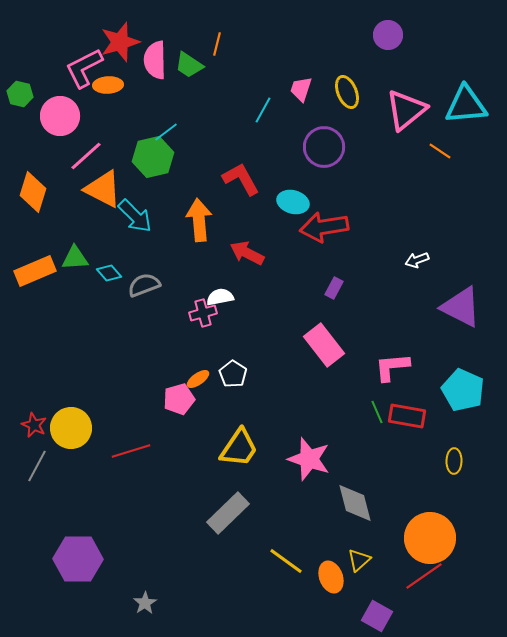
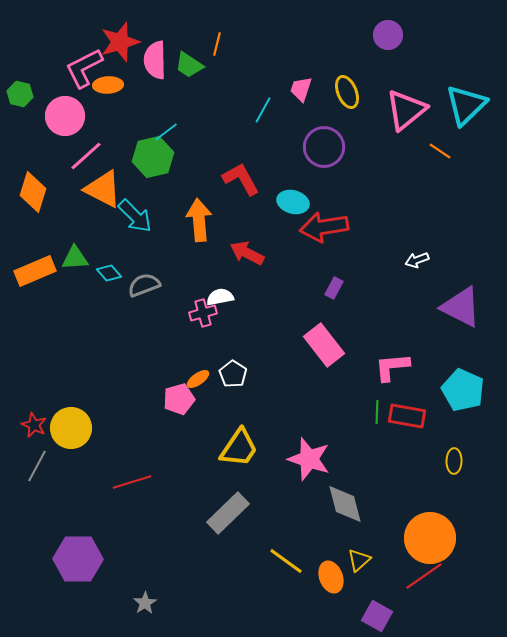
cyan triangle at (466, 105): rotated 39 degrees counterclockwise
pink circle at (60, 116): moved 5 px right
green line at (377, 412): rotated 25 degrees clockwise
red line at (131, 451): moved 1 px right, 31 px down
gray diamond at (355, 503): moved 10 px left, 1 px down
